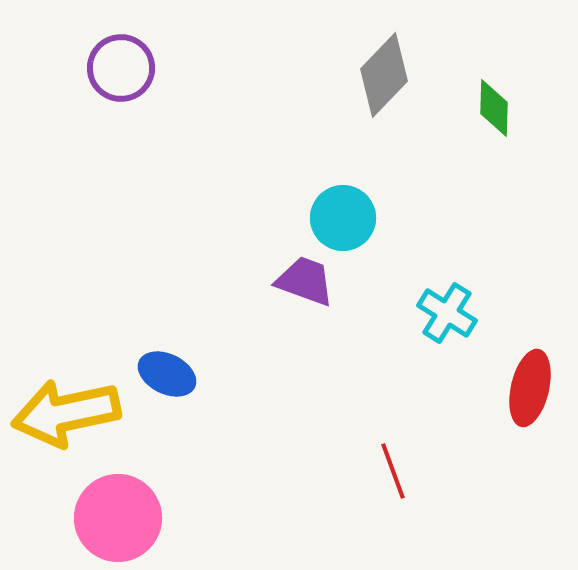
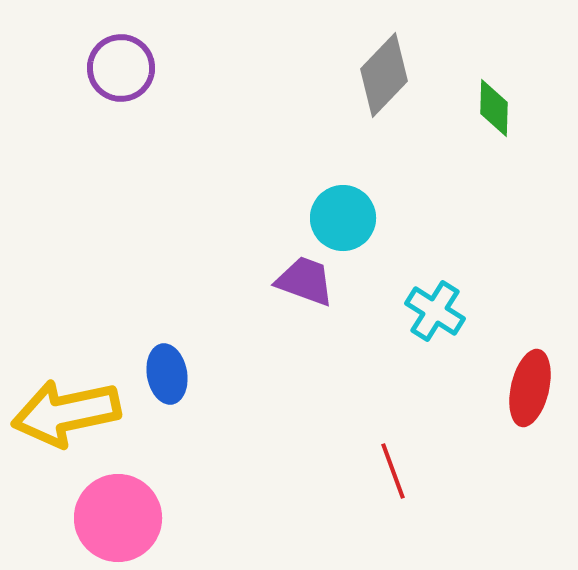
cyan cross: moved 12 px left, 2 px up
blue ellipse: rotated 54 degrees clockwise
